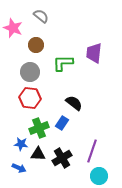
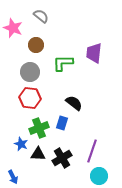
blue rectangle: rotated 16 degrees counterclockwise
blue star: rotated 16 degrees clockwise
blue arrow: moved 6 px left, 9 px down; rotated 40 degrees clockwise
